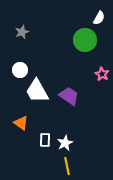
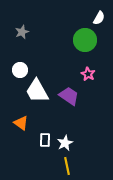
pink star: moved 14 px left
